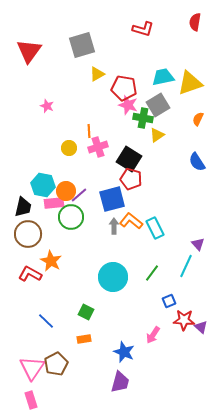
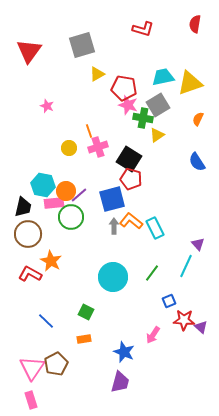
red semicircle at (195, 22): moved 2 px down
orange line at (89, 131): rotated 16 degrees counterclockwise
